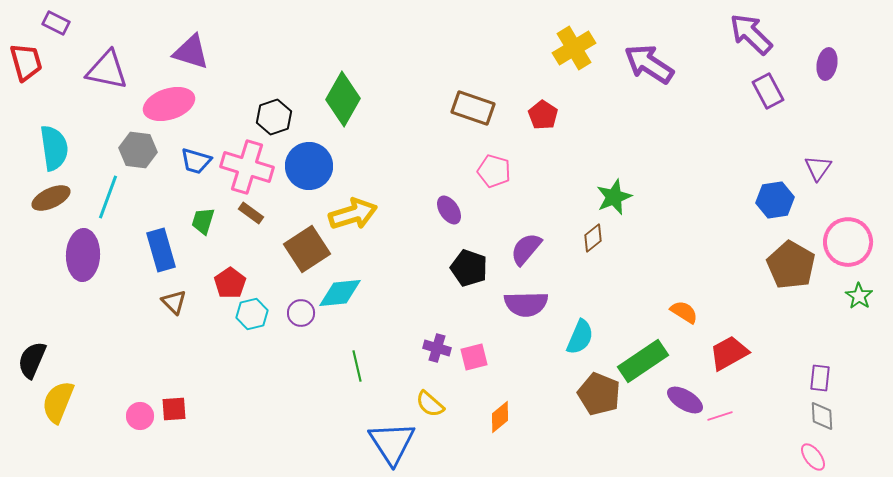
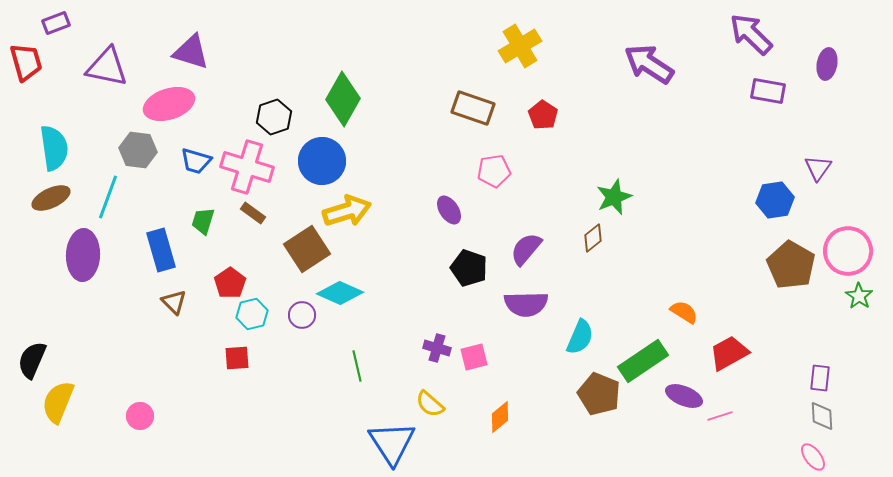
purple rectangle at (56, 23): rotated 48 degrees counterclockwise
yellow cross at (574, 48): moved 54 px left, 2 px up
purple triangle at (107, 70): moved 3 px up
purple rectangle at (768, 91): rotated 52 degrees counterclockwise
blue circle at (309, 166): moved 13 px right, 5 px up
pink pentagon at (494, 171): rotated 24 degrees counterclockwise
brown rectangle at (251, 213): moved 2 px right
yellow arrow at (353, 214): moved 6 px left, 3 px up
pink circle at (848, 242): moved 9 px down
cyan diamond at (340, 293): rotated 30 degrees clockwise
purple circle at (301, 313): moved 1 px right, 2 px down
purple ellipse at (685, 400): moved 1 px left, 4 px up; rotated 9 degrees counterclockwise
red square at (174, 409): moved 63 px right, 51 px up
